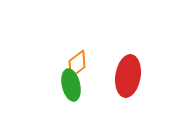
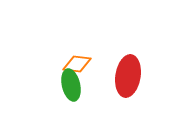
orange diamond: rotated 44 degrees clockwise
